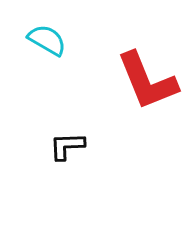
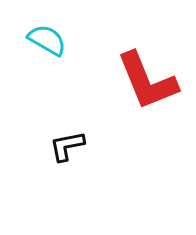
black L-shape: rotated 9 degrees counterclockwise
